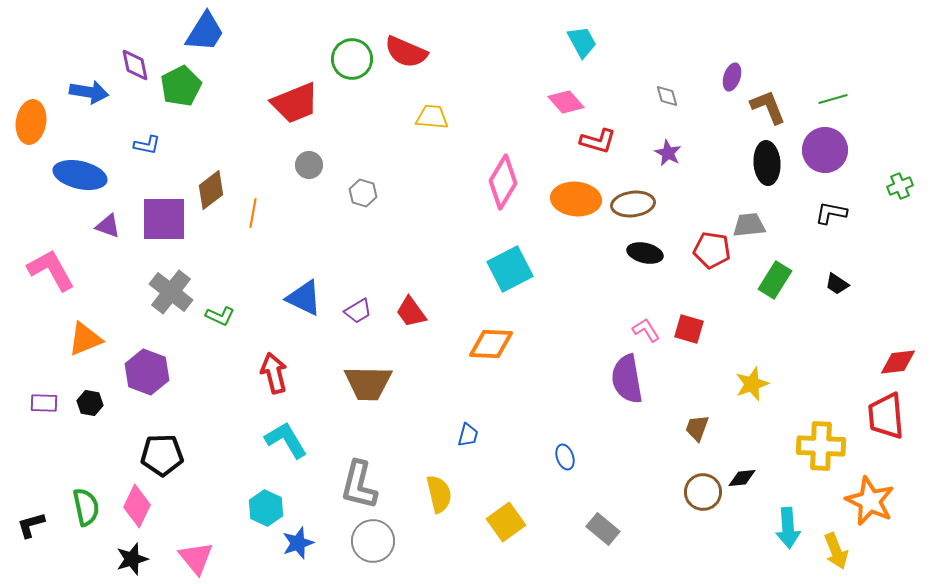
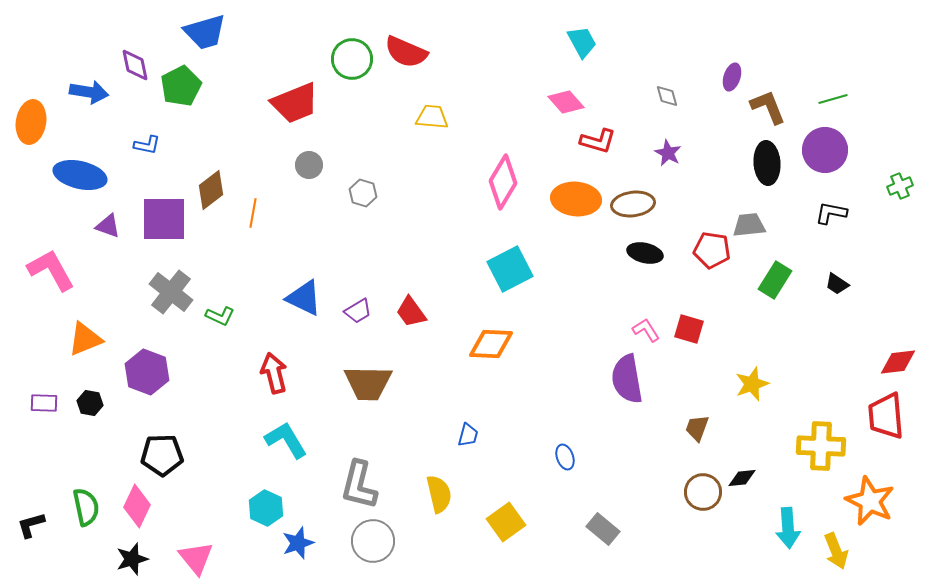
blue trapezoid at (205, 32): rotated 42 degrees clockwise
